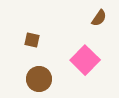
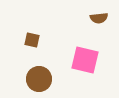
brown semicircle: rotated 48 degrees clockwise
pink square: rotated 32 degrees counterclockwise
